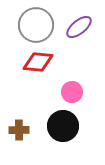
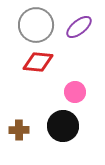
pink circle: moved 3 px right
